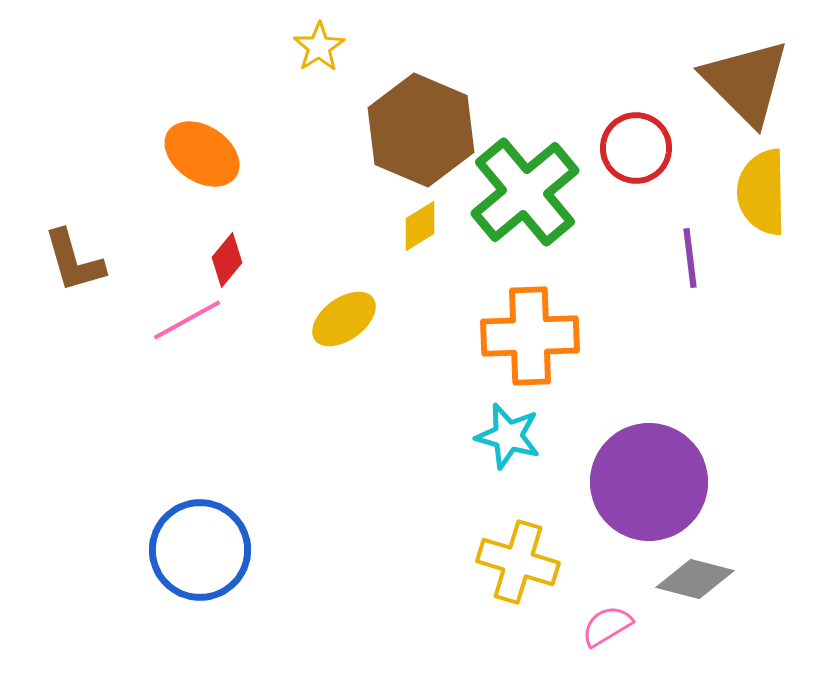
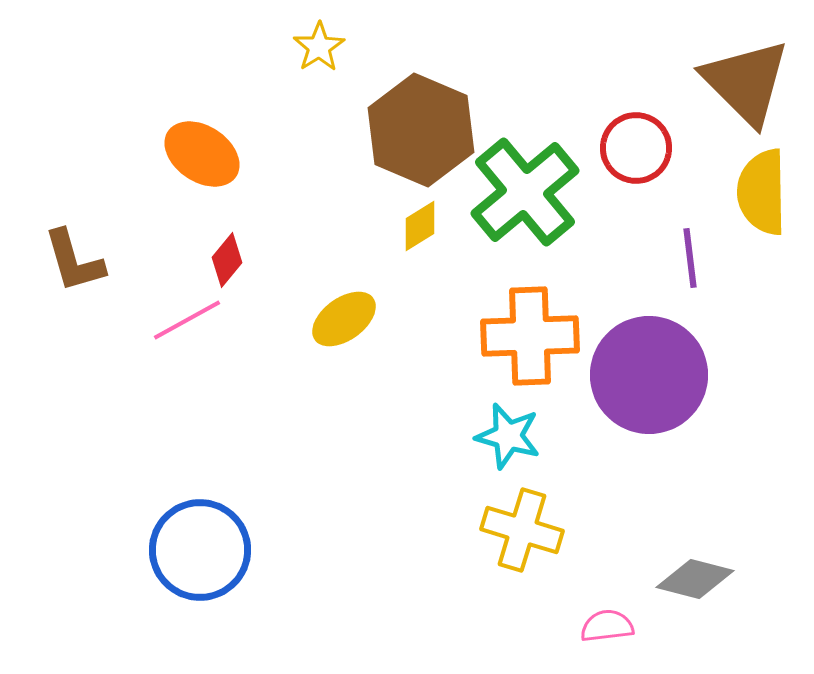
purple circle: moved 107 px up
yellow cross: moved 4 px right, 32 px up
pink semicircle: rotated 24 degrees clockwise
